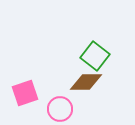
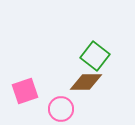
pink square: moved 2 px up
pink circle: moved 1 px right
